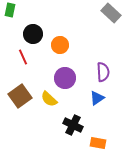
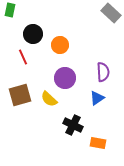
brown square: moved 1 px up; rotated 20 degrees clockwise
